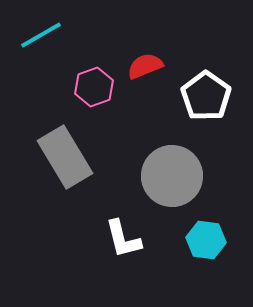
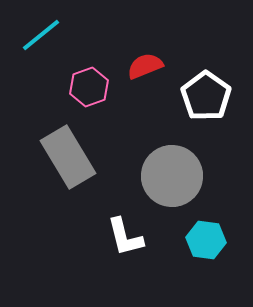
cyan line: rotated 9 degrees counterclockwise
pink hexagon: moved 5 px left
gray rectangle: moved 3 px right
white L-shape: moved 2 px right, 2 px up
